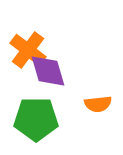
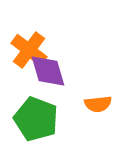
orange cross: moved 1 px right
green pentagon: rotated 21 degrees clockwise
